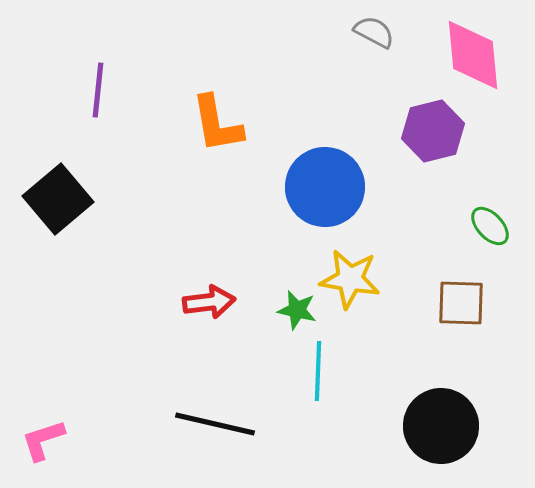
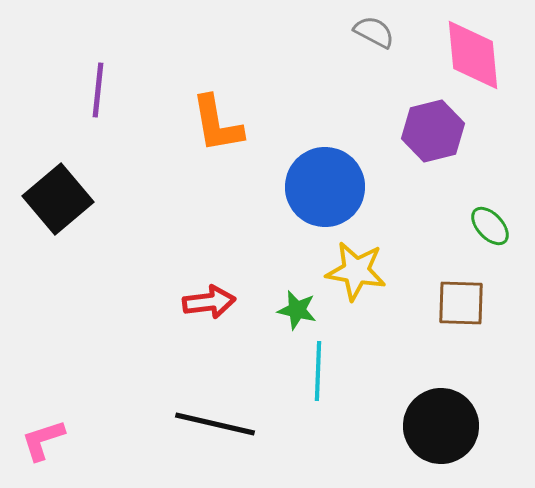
yellow star: moved 6 px right, 8 px up
